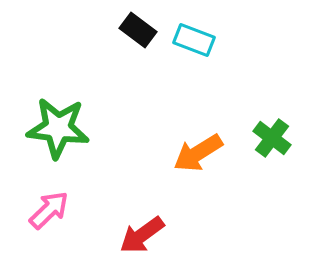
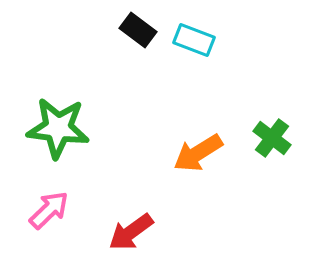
red arrow: moved 11 px left, 3 px up
